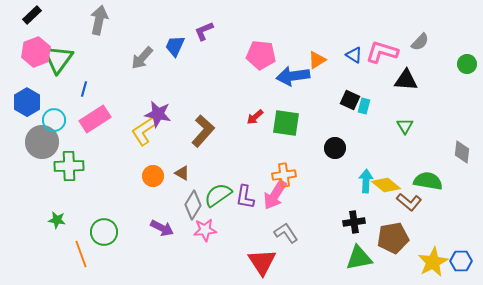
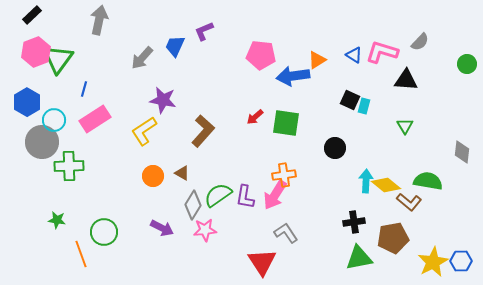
purple star at (158, 114): moved 5 px right, 14 px up
